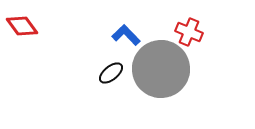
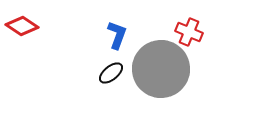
red diamond: rotated 20 degrees counterclockwise
blue L-shape: moved 9 px left; rotated 64 degrees clockwise
